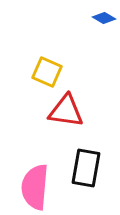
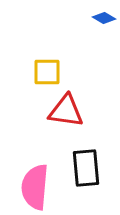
yellow square: rotated 24 degrees counterclockwise
black rectangle: rotated 15 degrees counterclockwise
